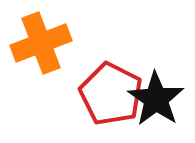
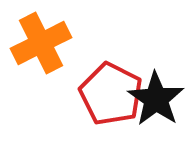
orange cross: rotated 6 degrees counterclockwise
